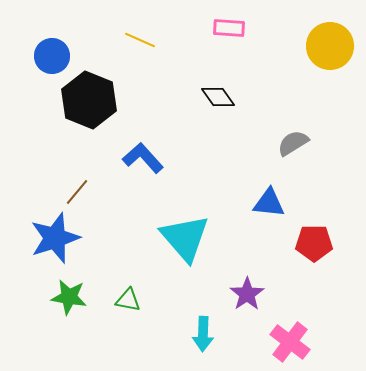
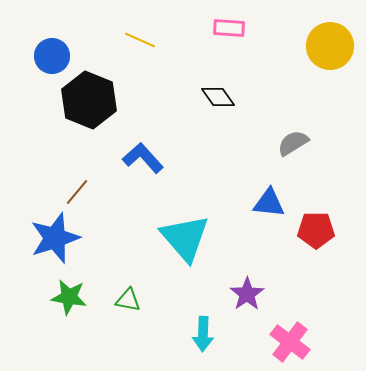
red pentagon: moved 2 px right, 13 px up
